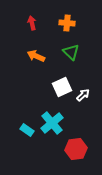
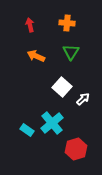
red arrow: moved 2 px left, 2 px down
green triangle: rotated 18 degrees clockwise
white square: rotated 24 degrees counterclockwise
white arrow: moved 4 px down
red hexagon: rotated 10 degrees counterclockwise
